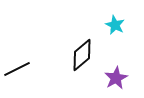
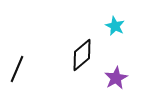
cyan star: moved 1 px down
black line: rotated 40 degrees counterclockwise
